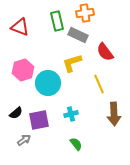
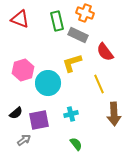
orange cross: rotated 30 degrees clockwise
red triangle: moved 8 px up
